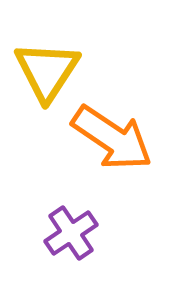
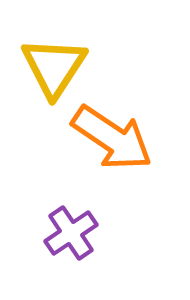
yellow triangle: moved 7 px right, 4 px up
